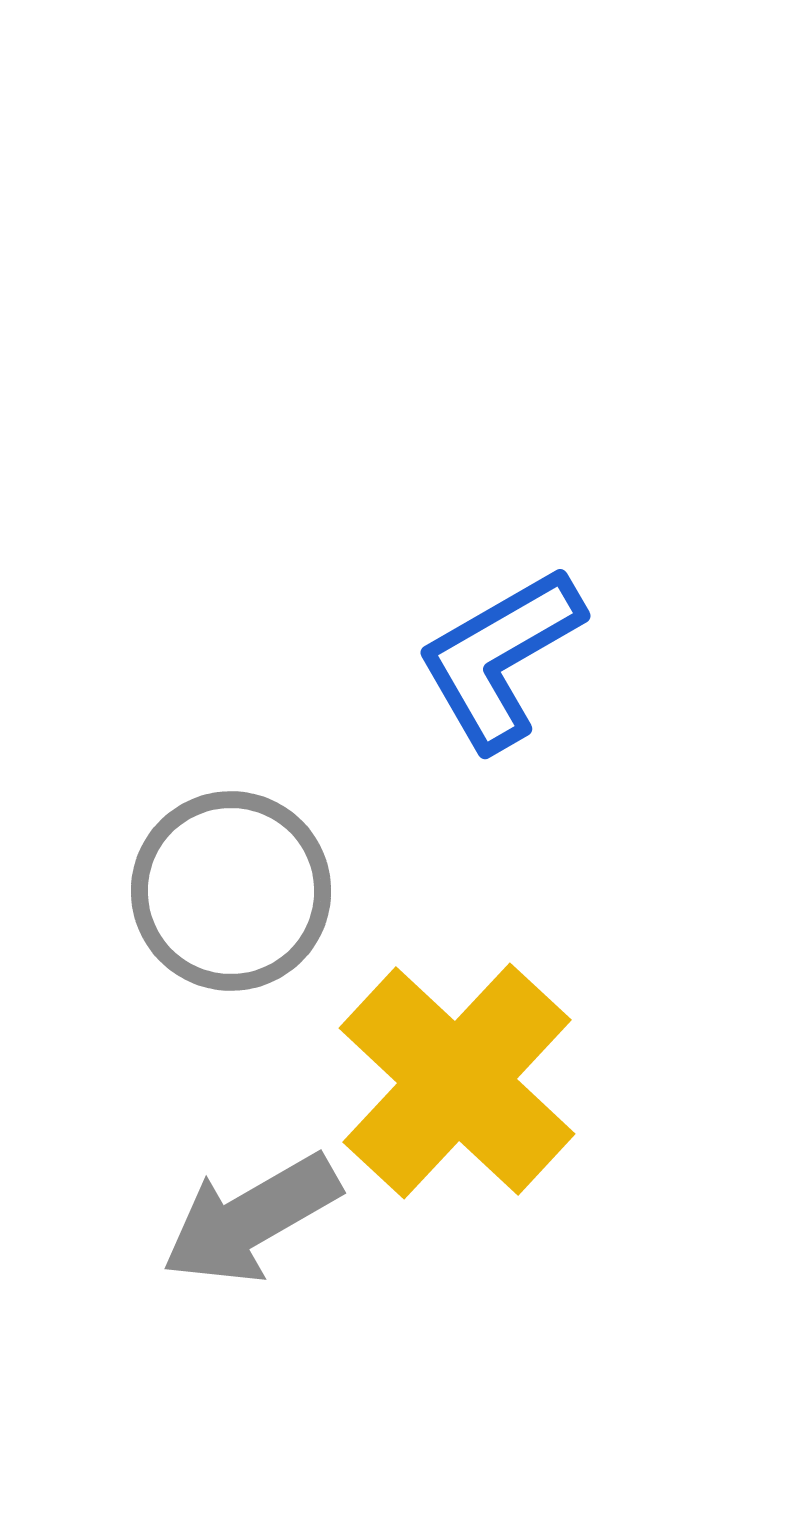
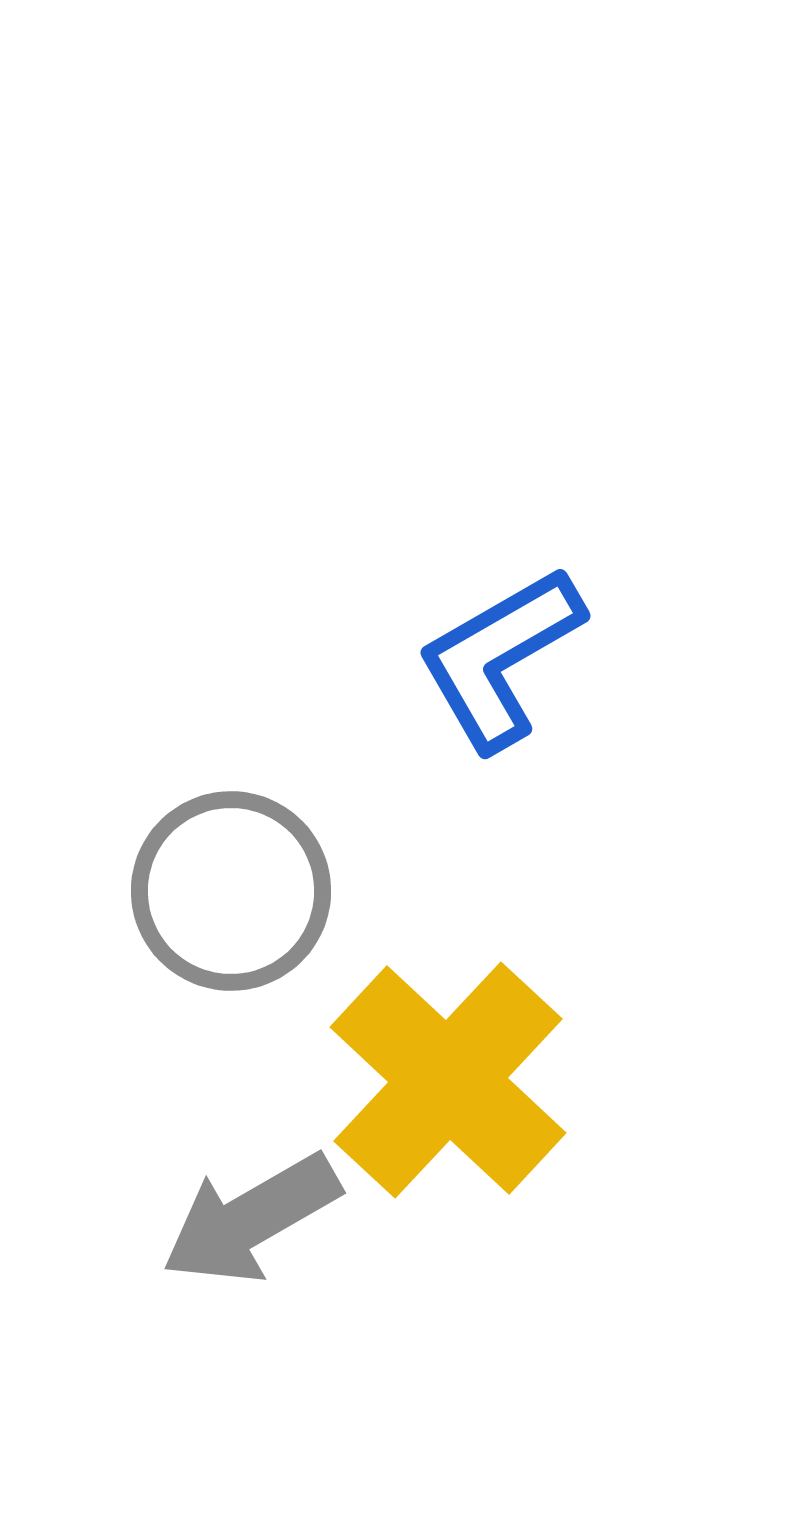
yellow cross: moved 9 px left, 1 px up
